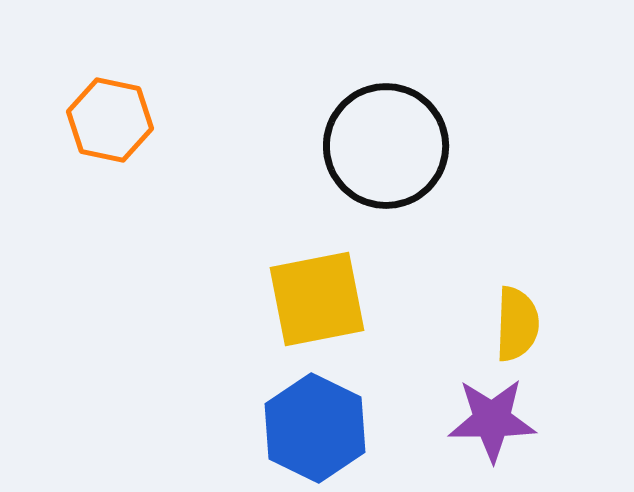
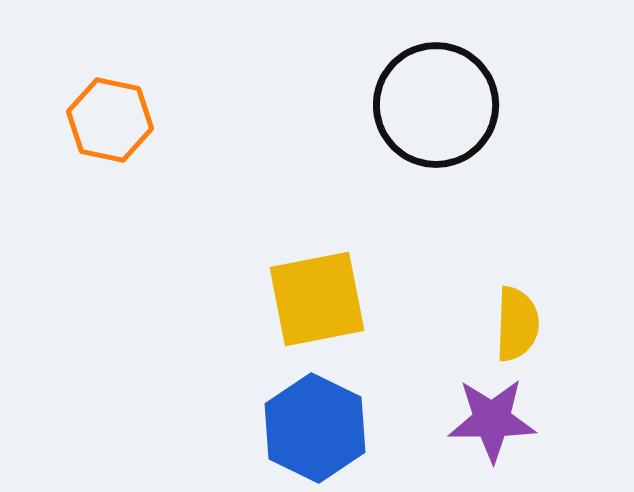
black circle: moved 50 px right, 41 px up
